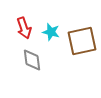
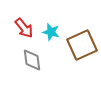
red arrow: rotated 20 degrees counterclockwise
brown square: moved 4 px down; rotated 12 degrees counterclockwise
